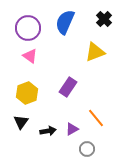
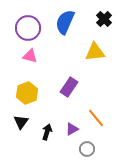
yellow triangle: rotated 15 degrees clockwise
pink triangle: rotated 21 degrees counterclockwise
purple rectangle: moved 1 px right
black arrow: moved 1 px left, 1 px down; rotated 63 degrees counterclockwise
